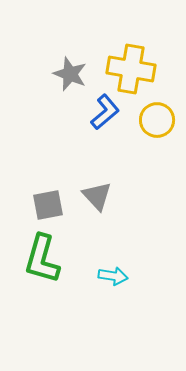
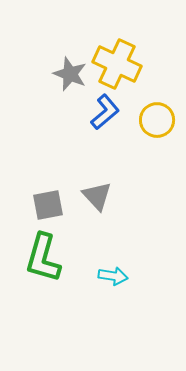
yellow cross: moved 14 px left, 5 px up; rotated 15 degrees clockwise
green L-shape: moved 1 px right, 1 px up
